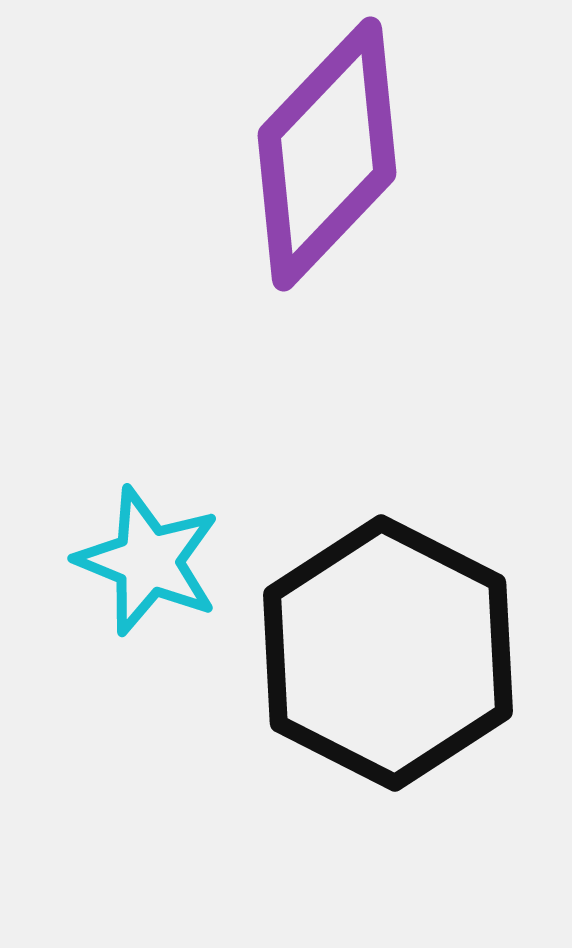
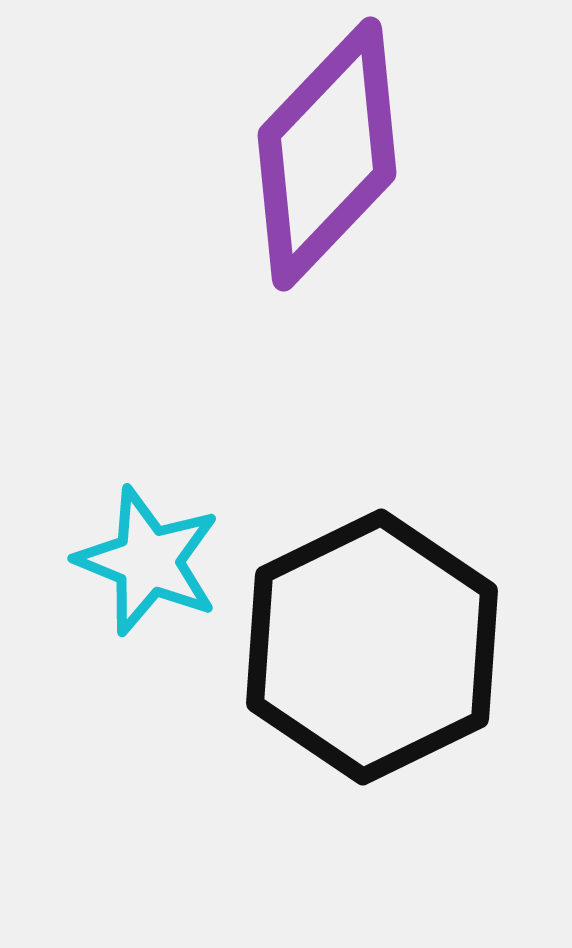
black hexagon: moved 16 px left, 6 px up; rotated 7 degrees clockwise
